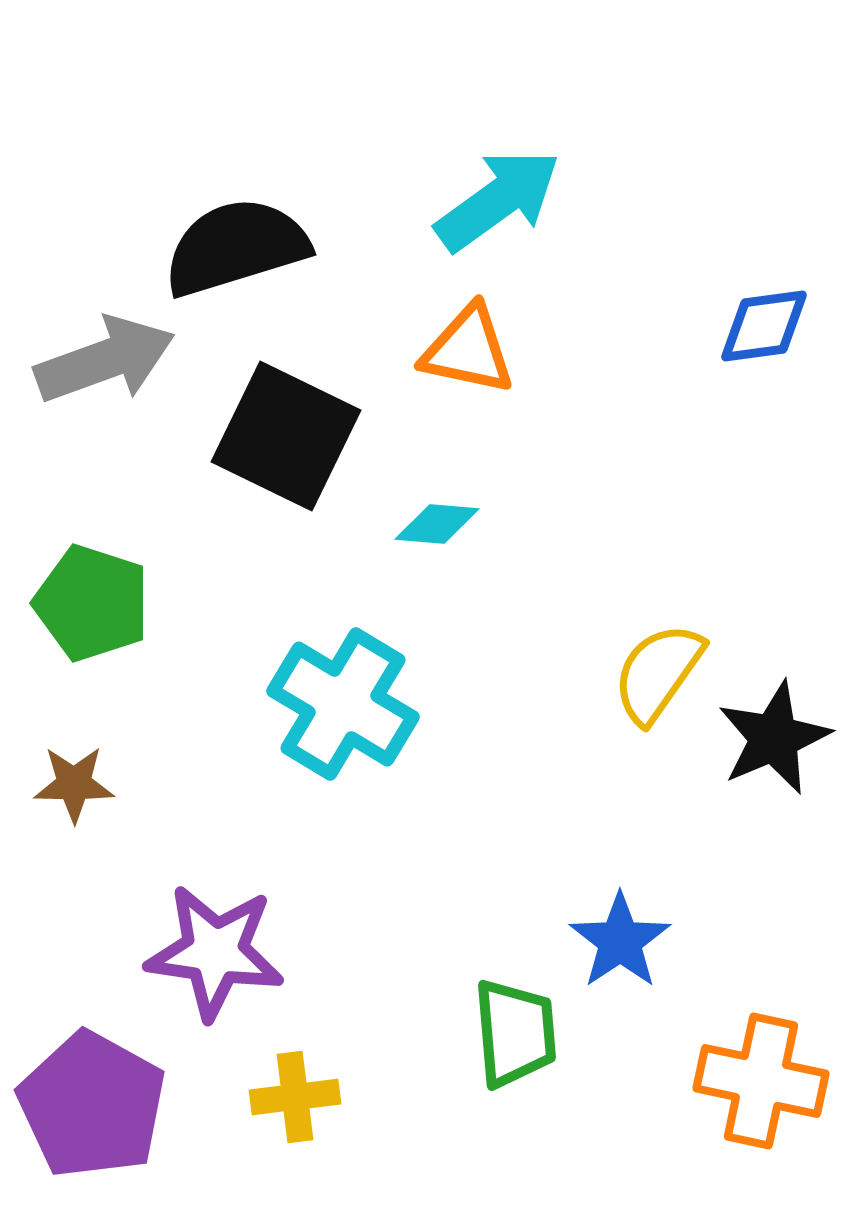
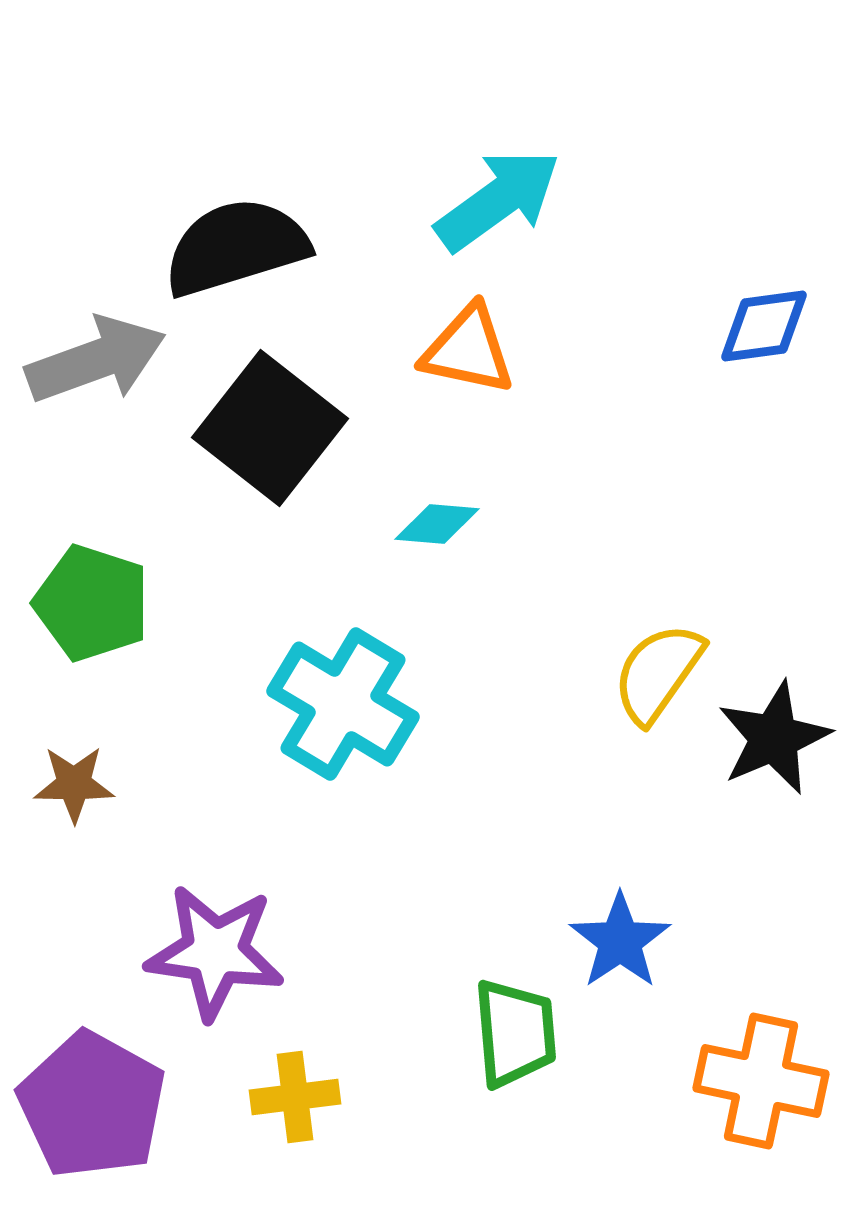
gray arrow: moved 9 px left
black square: moved 16 px left, 8 px up; rotated 12 degrees clockwise
